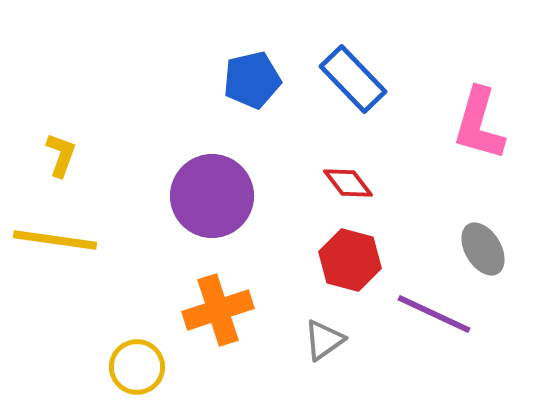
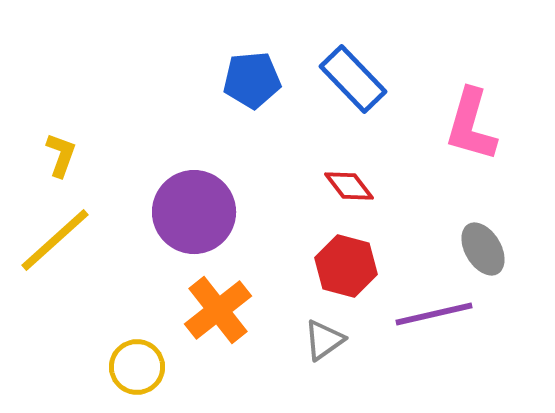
blue pentagon: rotated 8 degrees clockwise
pink L-shape: moved 8 px left, 1 px down
red diamond: moved 1 px right, 3 px down
purple circle: moved 18 px left, 16 px down
yellow line: rotated 50 degrees counterclockwise
red hexagon: moved 4 px left, 6 px down
orange cross: rotated 20 degrees counterclockwise
purple line: rotated 38 degrees counterclockwise
